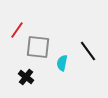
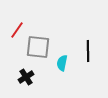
black line: rotated 35 degrees clockwise
black cross: rotated 21 degrees clockwise
